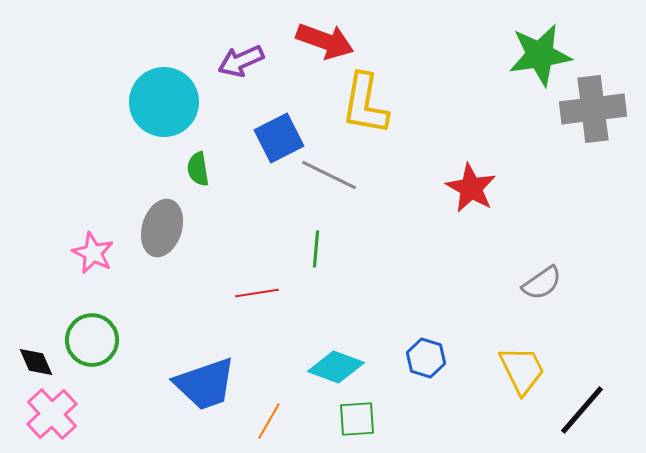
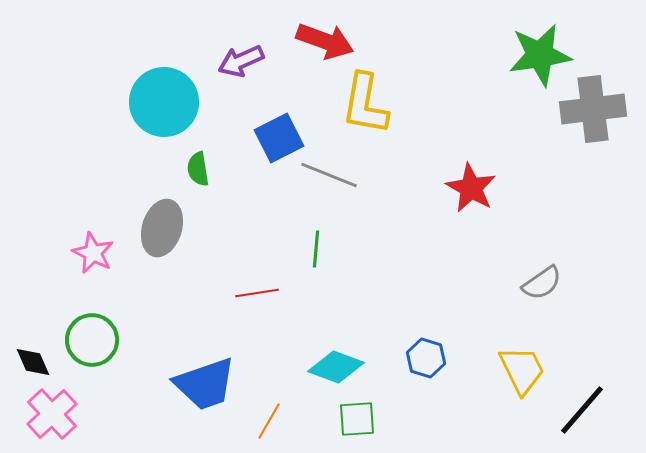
gray line: rotated 4 degrees counterclockwise
black diamond: moved 3 px left
